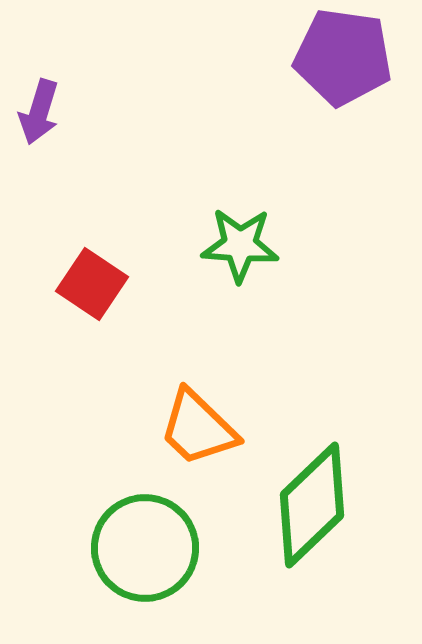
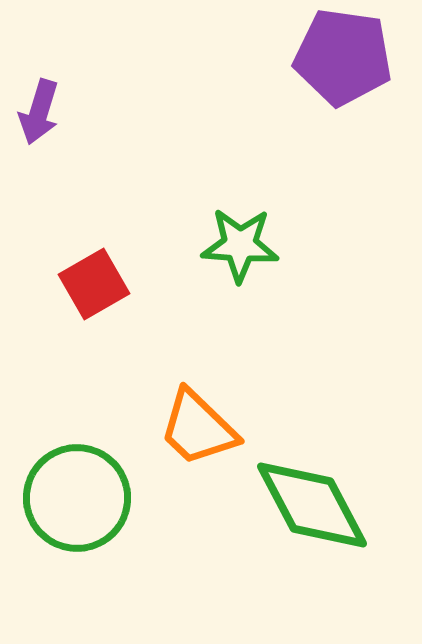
red square: moved 2 px right; rotated 26 degrees clockwise
green diamond: rotated 74 degrees counterclockwise
green circle: moved 68 px left, 50 px up
